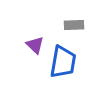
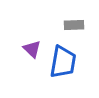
purple triangle: moved 3 px left, 4 px down
